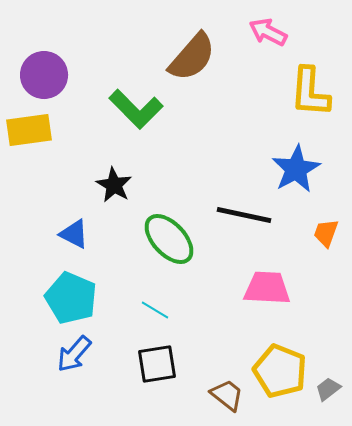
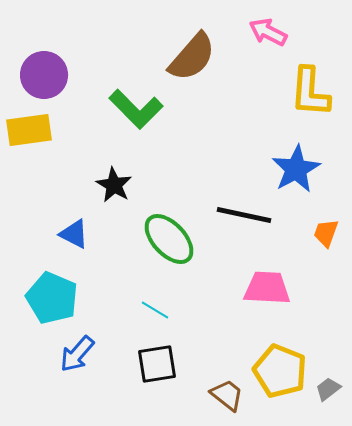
cyan pentagon: moved 19 px left
blue arrow: moved 3 px right
